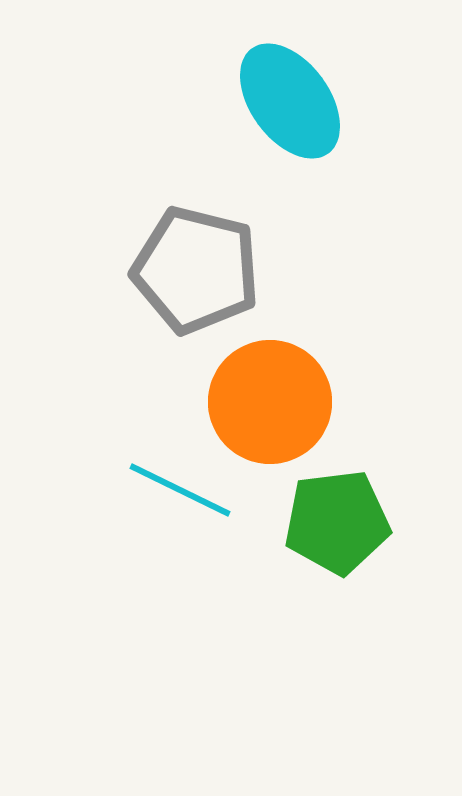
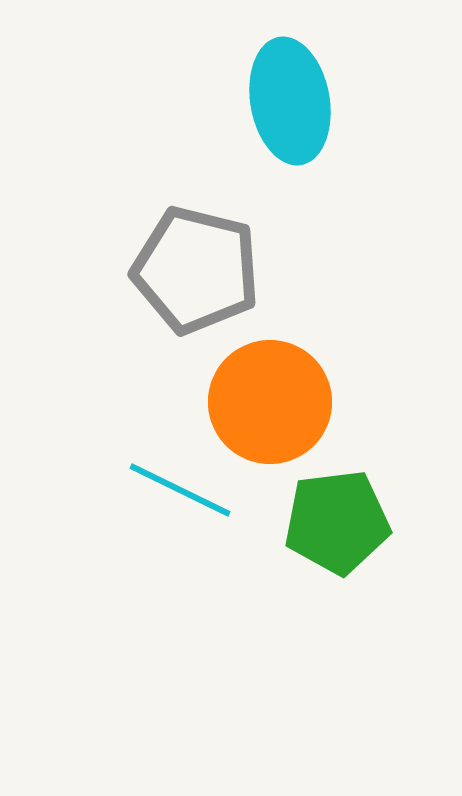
cyan ellipse: rotated 26 degrees clockwise
